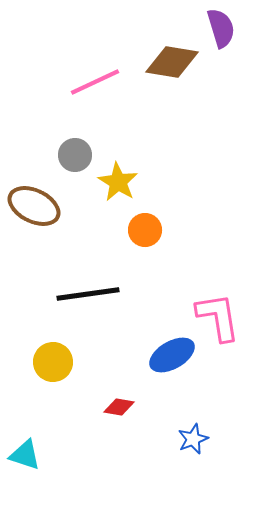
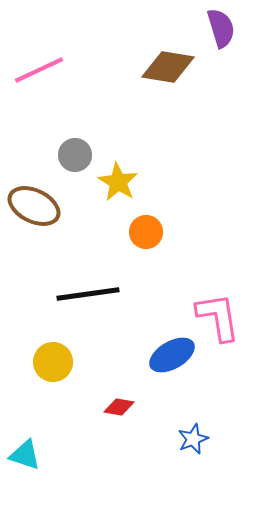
brown diamond: moved 4 px left, 5 px down
pink line: moved 56 px left, 12 px up
orange circle: moved 1 px right, 2 px down
